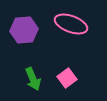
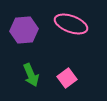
green arrow: moved 2 px left, 4 px up
